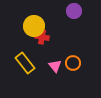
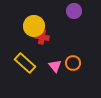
yellow rectangle: rotated 10 degrees counterclockwise
